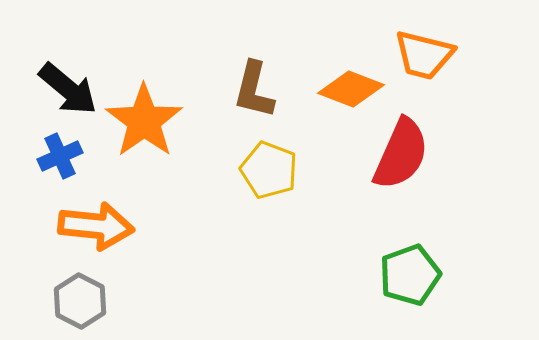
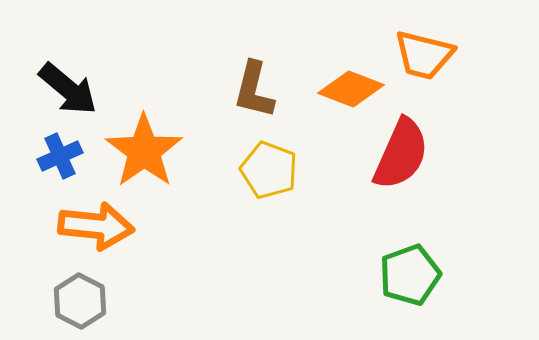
orange star: moved 30 px down
